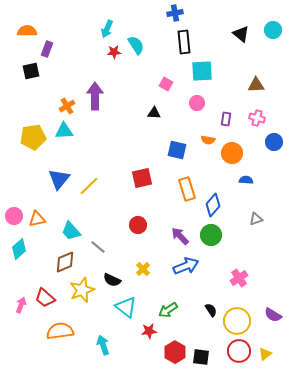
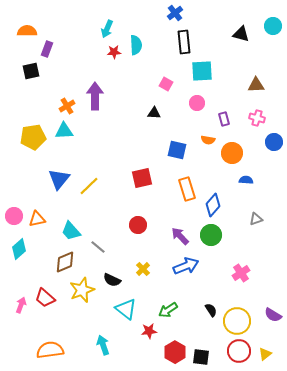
blue cross at (175, 13): rotated 28 degrees counterclockwise
cyan circle at (273, 30): moved 4 px up
black triangle at (241, 34): rotated 24 degrees counterclockwise
cyan semicircle at (136, 45): rotated 30 degrees clockwise
purple rectangle at (226, 119): moved 2 px left; rotated 24 degrees counterclockwise
pink cross at (239, 278): moved 2 px right, 5 px up
cyan triangle at (126, 307): moved 2 px down
orange semicircle at (60, 331): moved 10 px left, 19 px down
